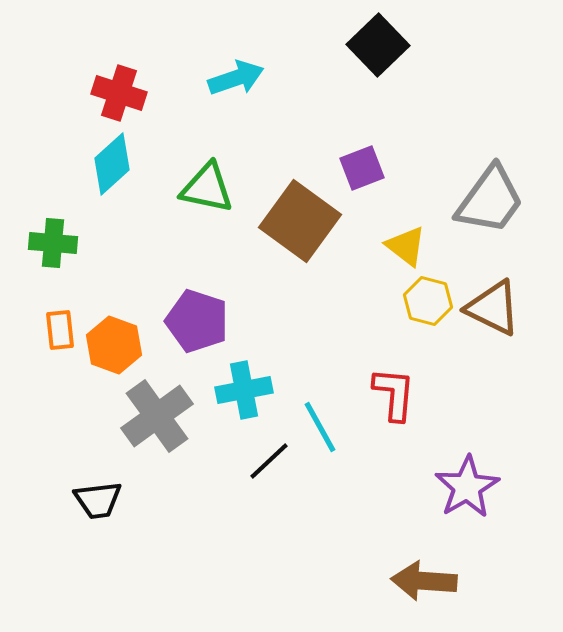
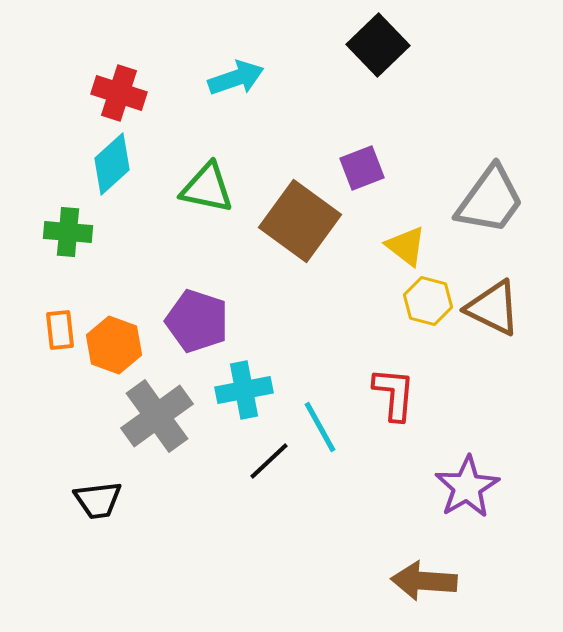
green cross: moved 15 px right, 11 px up
